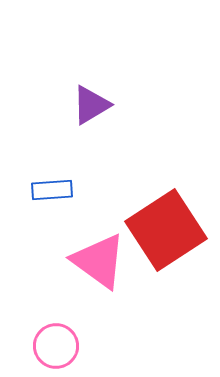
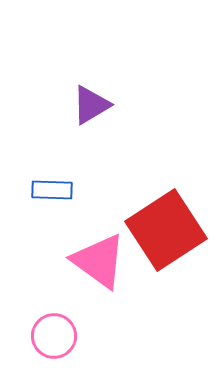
blue rectangle: rotated 6 degrees clockwise
pink circle: moved 2 px left, 10 px up
